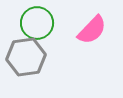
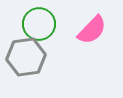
green circle: moved 2 px right, 1 px down
